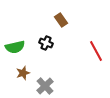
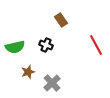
black cross: moved 2 px down
red line: moved 6 px up
brown star: moved 5 px right, 1 px up
gray cross: moved 7 px right, 3 px up
